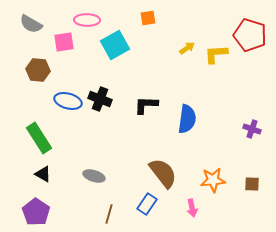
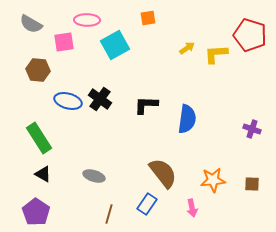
black cross: rotated 15 degrees clockwise
